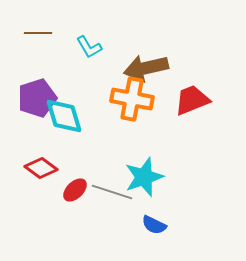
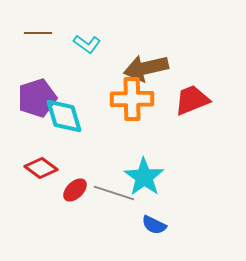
cyan L-shape: moved 2 px left, 3 px up; rotated 24 degrees counterclockwise
orange cross: rotated 12 degrees counterclockwise
cyan star: rotated 18 degrees counterclockwise
gray line: moved 2 px right, 1 px down
